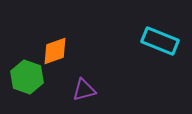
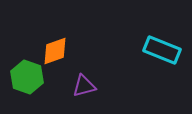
cyan rectangle: moved 2 px right, 9 px down
purple triangle: moved 4 px up
